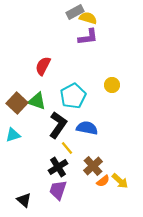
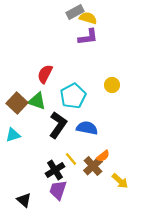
red semicircle: moved 2 px right, 8 px down
yellow line: moved 4 px right, 11 px down
black cross: moved 3 px left, 3 px down
orange semicircle: moved 25 px up
